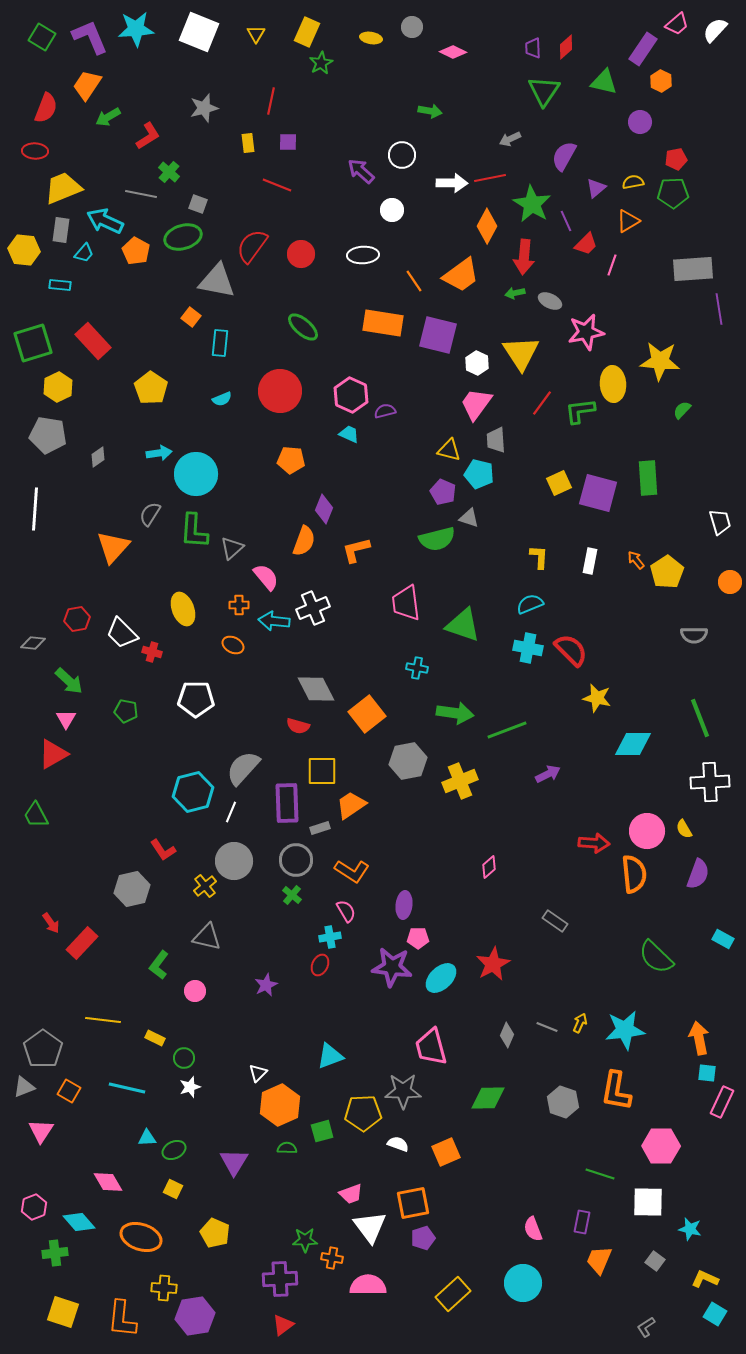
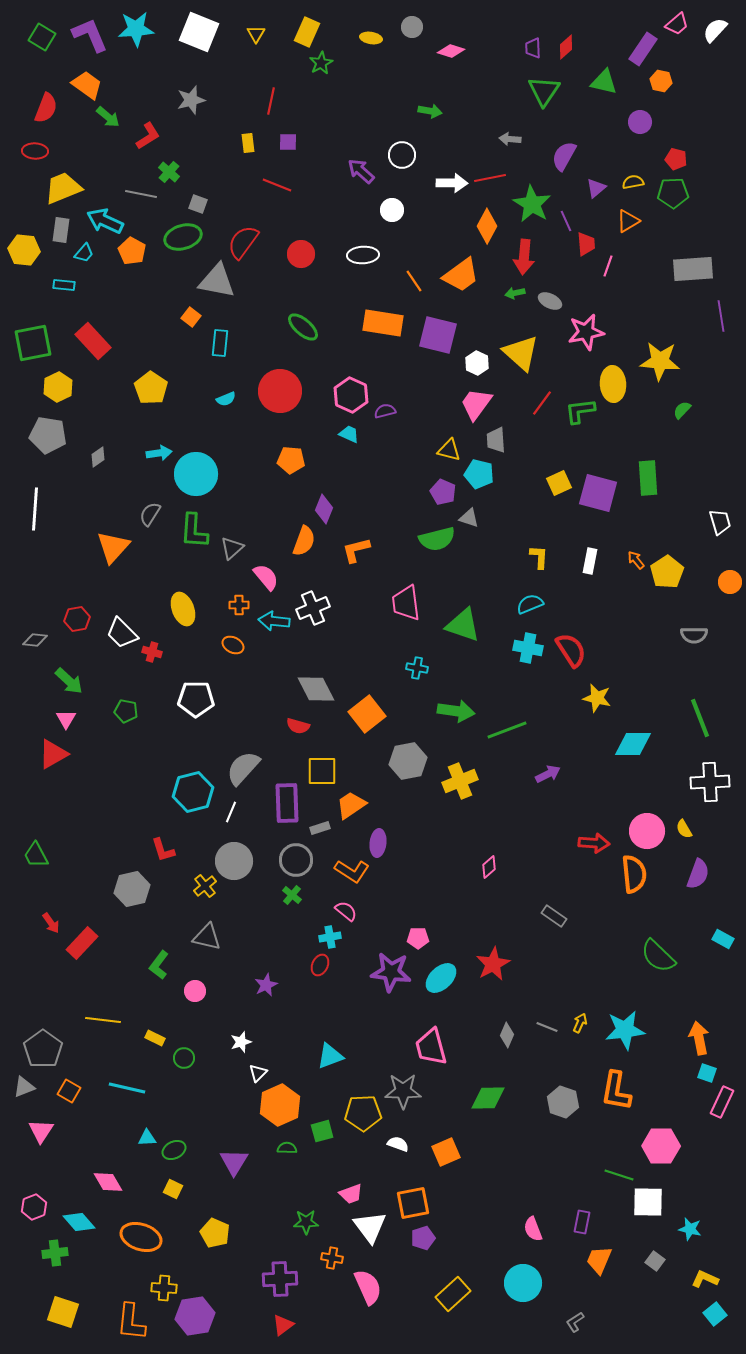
purple L-shape at (90, 37): moved 2 px up
pink diamond at (453, 52): moved 2 px left, 1 px up; rotated 8 degrees counterclockwise
orange hexagon at (661, 81): rotated 15 degrees counterclockwise
orange trapezoid at (87, 85): rotated 92 degrees clockwise
gray star at (204, 108): moved 13 px left, 8 px up
green arrow at (108, 117): rotated 110 degrees counterclockwise
gray arrow at (510, 139): rotated 30 degrees clockwise
red pentagon at (676, 159): rotated 25 degrees clockwise
red trapezoid at (586, 244): rotated 50 degrees counterclockwise
red semicircle at (252, 246): moved 9 px left, 4 px up
orange pentagon at (136, 251): moved 4 px left
pink line at (612, 265): moved 4 px left, 1 px down
cyan rectangle at (60, 285): moved 4 px right
purple line at (719, 309): moved 2 px right, 7 px down
green square at (33, 343): rotated 6 degrees clockwise
yellow triangle at (521, 353): rotated 15 degrees counterclockwise
cyan semicircle at (222, 399): moved 4 px right
gray diamond at (33, 643): moved 2 px right, 3 px up
red semicircle at (571, 650): rotated 12 degrees clockwise
green arrow at (455, 713): moved 1 px right, 2 px up
green trapezoid at (36, 815): moved 40 px down
red L-shape at (163, 850): rotated 16 degrees clockwise
purple ellipse at (404, 905): moved 26 px left, 62 px up
pink semicircle at (346, 911): rotated 20 degrees counterclockwise
gray rectangle at (555, 921): moved 1 px left, 5 px up
green semicircle at (656, 957): moved 2 px right, 1 px up
purple star at (392, 967): moved 1 px left, 5 px down
cyan square at (707, 1073): rotated 12 degrees clockwise
white star at (190, 1087): moved 51 px right, 45 px up
green line at (600, 1174): moved 19 px right, 1 px down
green star at (305, 1240): moved 1 px right, 18 px up
pink semicircle at (368, 1285): moved 2 px down; rotated 66 degrees clockwise
cyan square at (715, 1314): rotated 20 degrees clockwise
orange L-shape at (122, 1319): moved 9 px right, 3 px down
gray L-shape at (646, 1327): moved 71 px left, 5 px up
